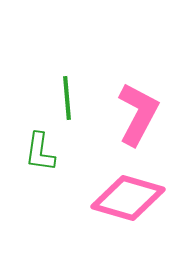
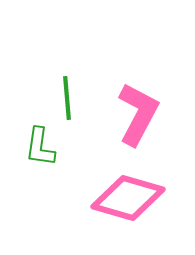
green L-shape: moved 5 px up
